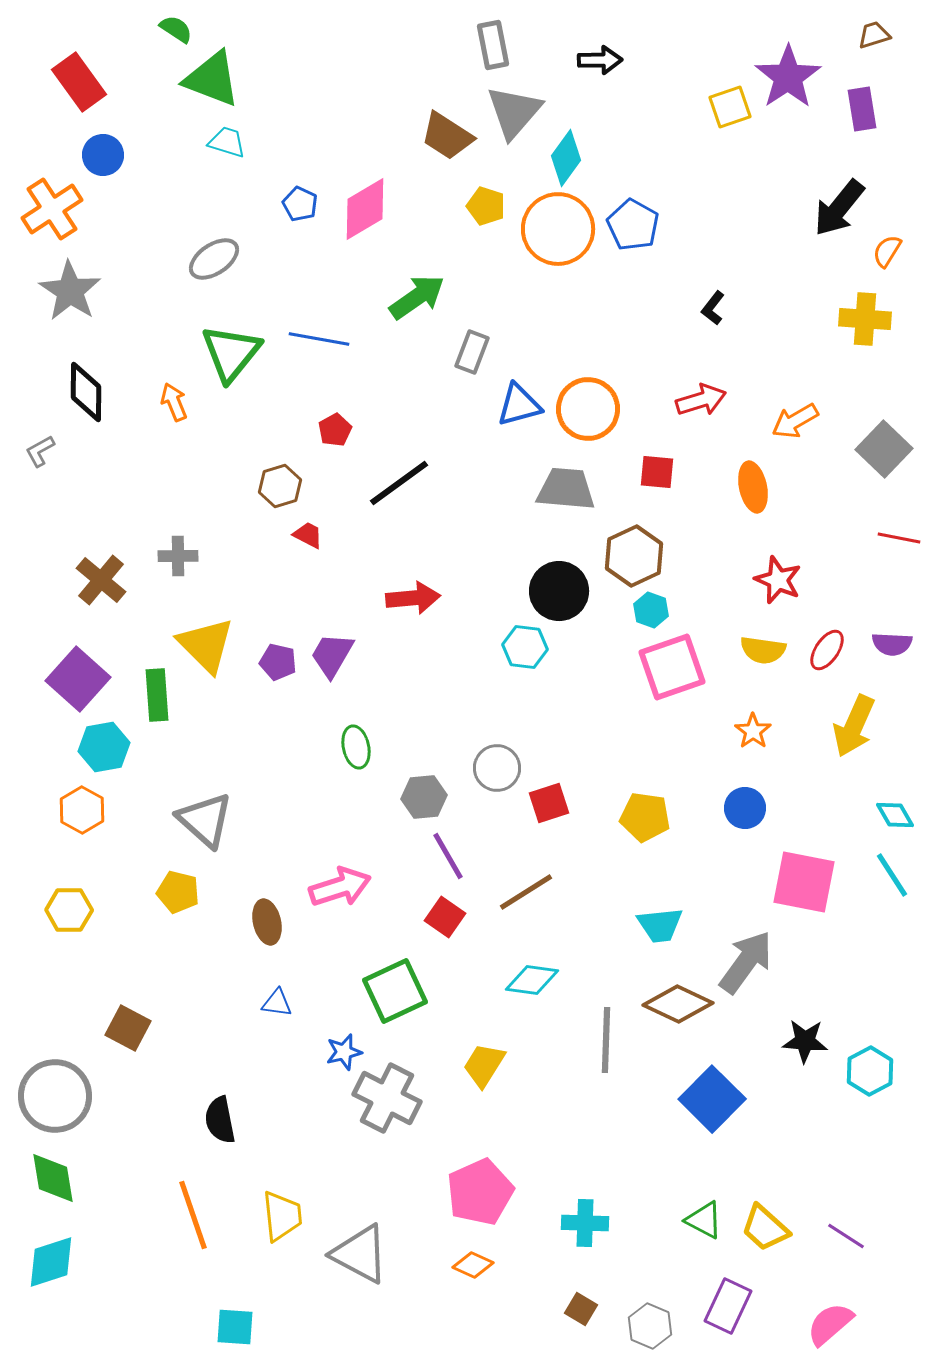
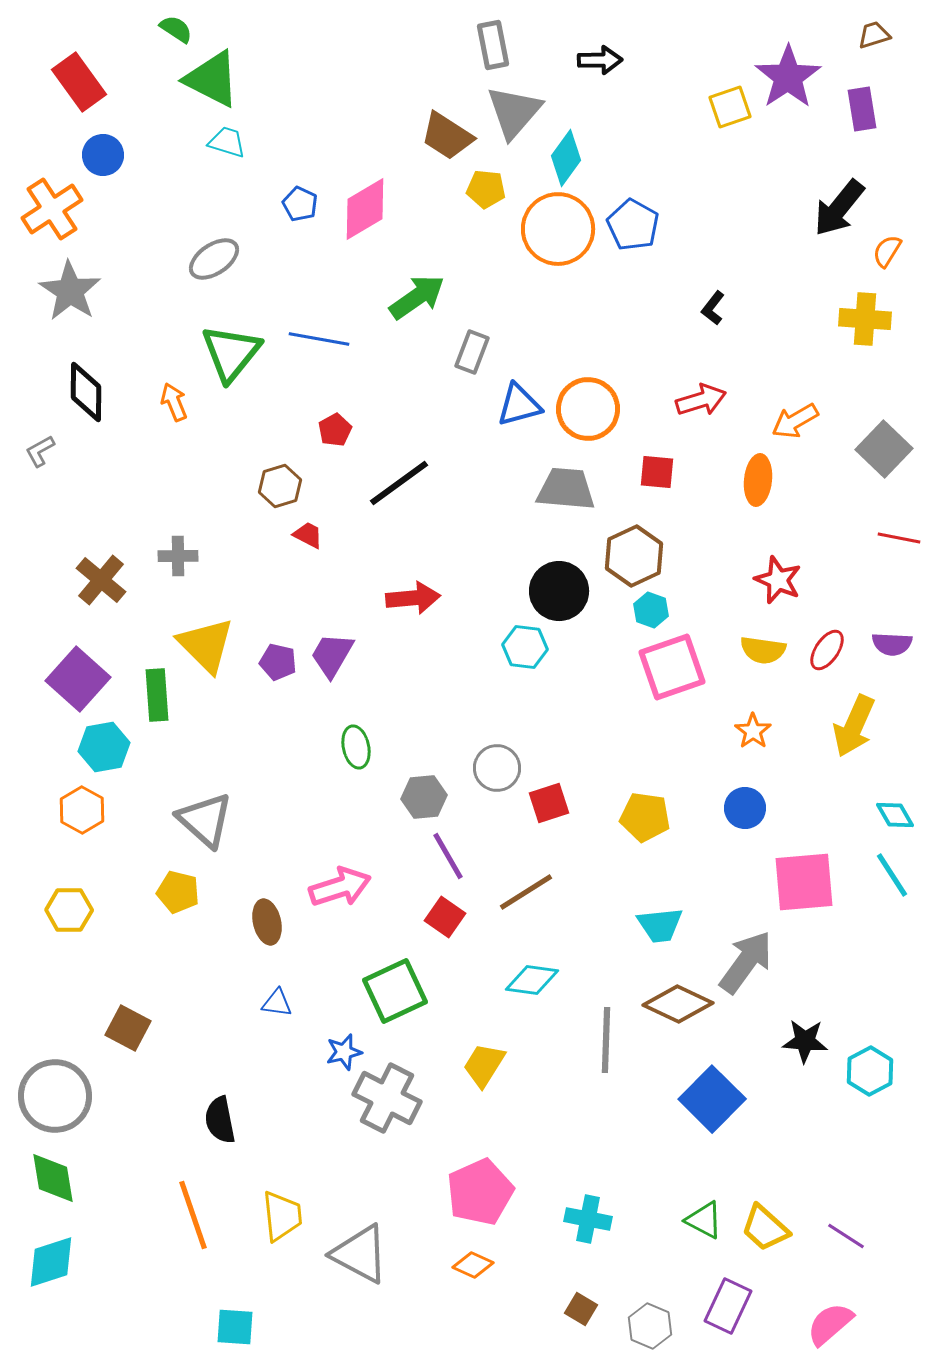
green triangle at (212, 79): rotated 6 degrees clockwise
yellow pentagon at (486, 206): moved 17 px up; rotated 12 degrees counterclockwise
orange ellipse at (753, 487): moved 5 px right, 7 px up; rotated 18 degrees clockwise
pink square at (804, 882): rotated 16 degrees counterclockwise
cyan cross at (585, 1223): moved 3 px right, 4 px up; rotated 9 degrees clockwise
